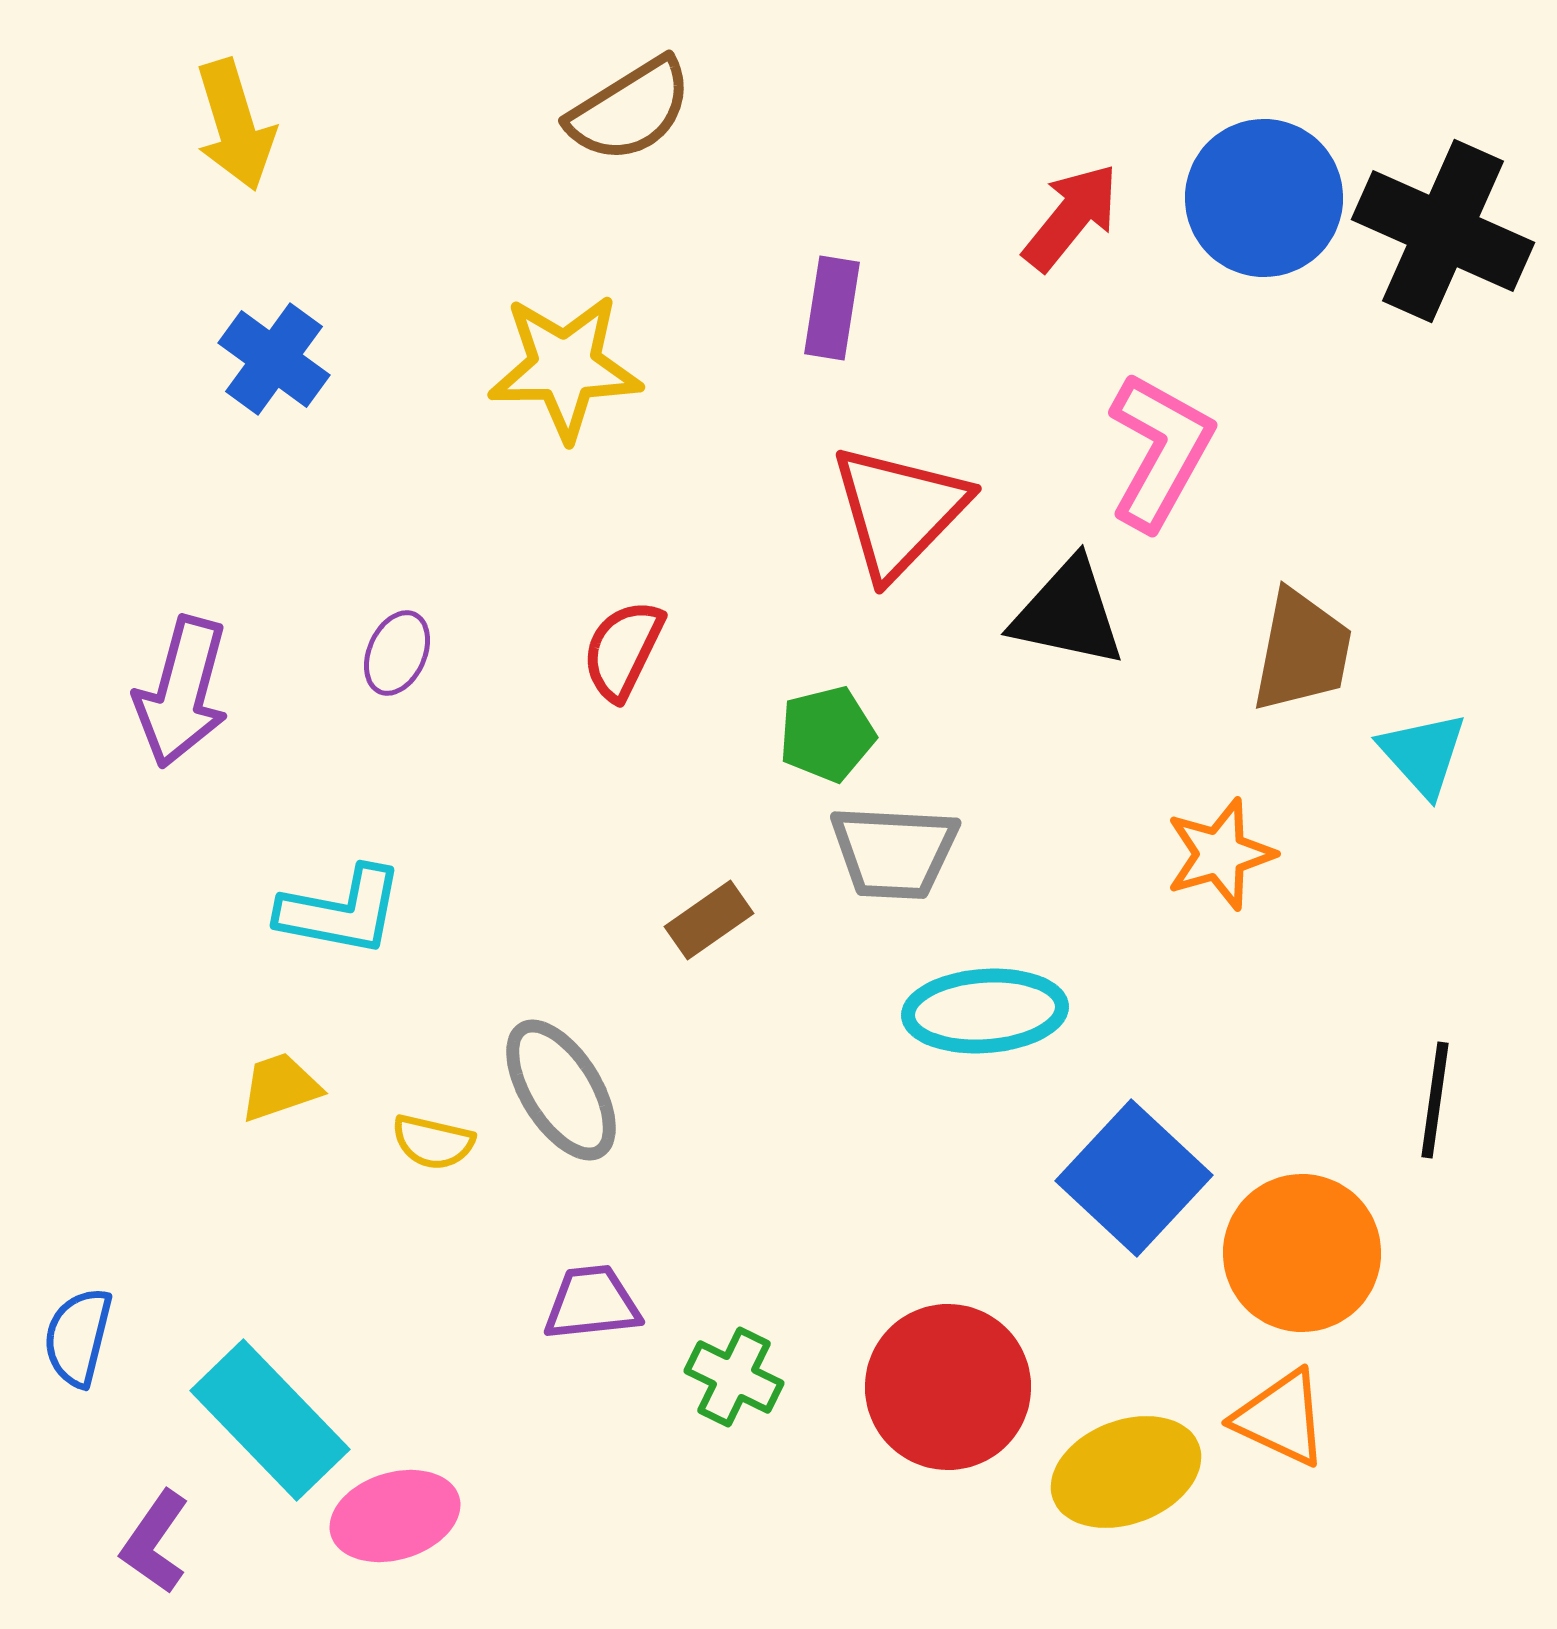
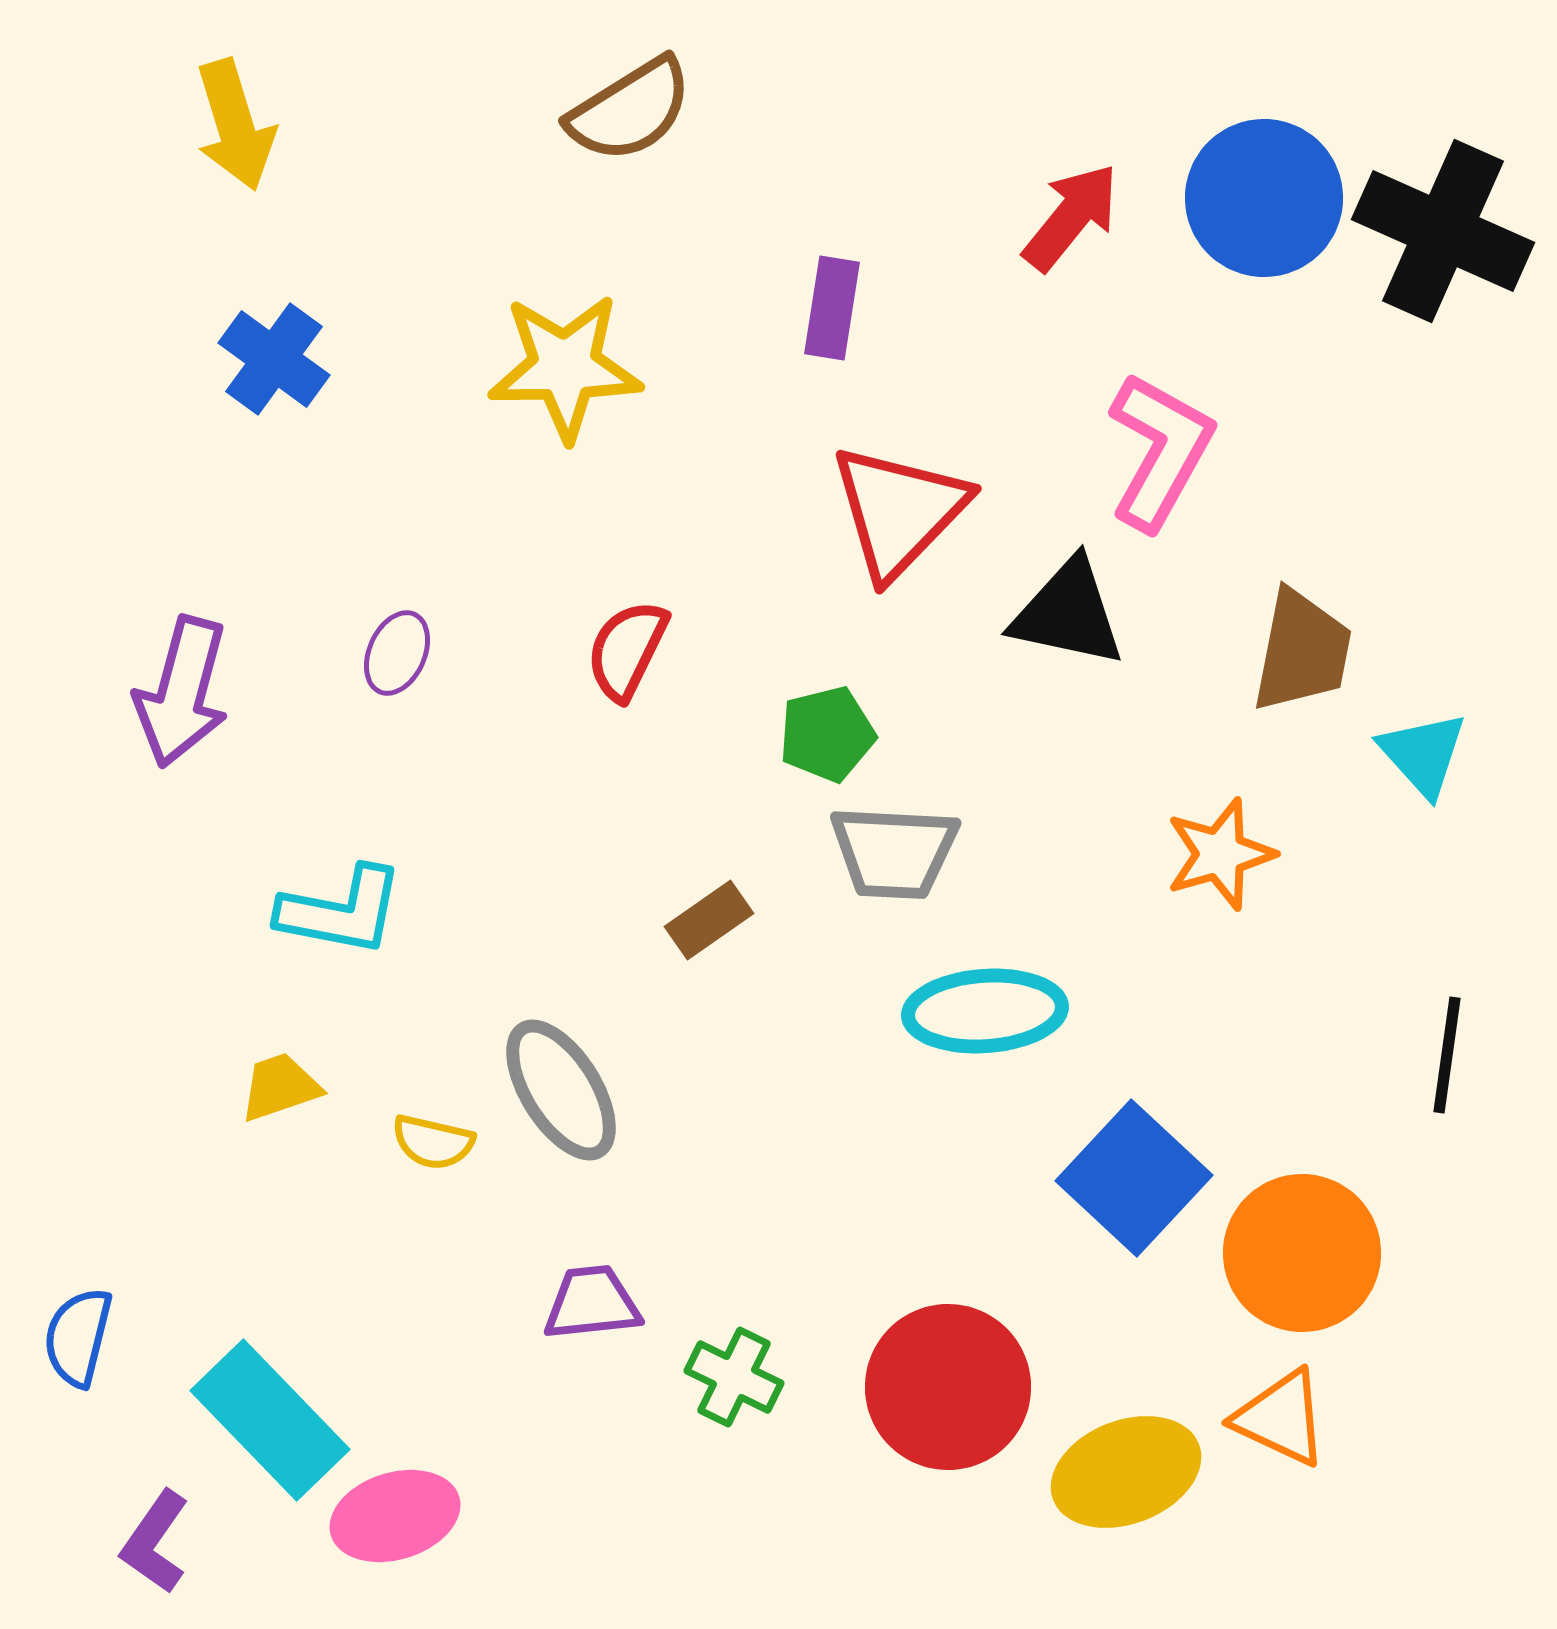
red semicircle: moved 4 px right
black line: moved 12 px right, 45 px up
